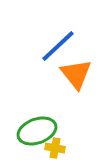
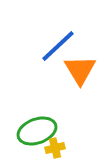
orange triangle: moved 4 px right, 4 px up; rotated 8 degrees clockwise
yellow cross: rotated 24 degrees counterclockwise
